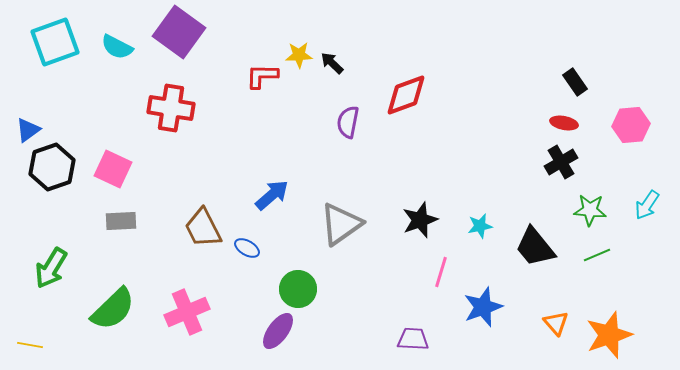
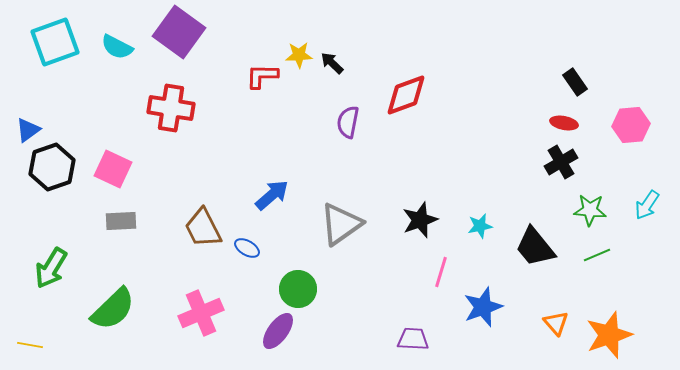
pink cross: moved 14 px right, 1 px down
